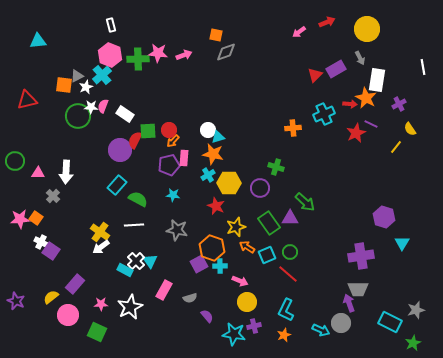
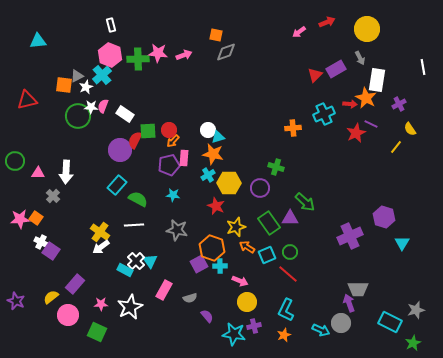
purple cross at (361, 256): moved 11 px left, 20 px up; rotated 15 degrees counterclockwise
